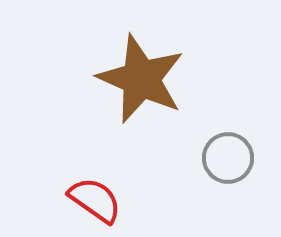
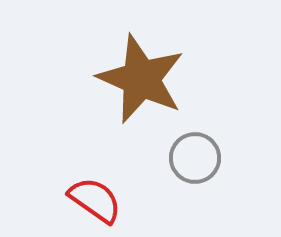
gray circle: moved 33 px left
